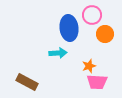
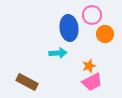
pink trapezoid: moved 5 px left; rotated 30 degrees counterclockwise
